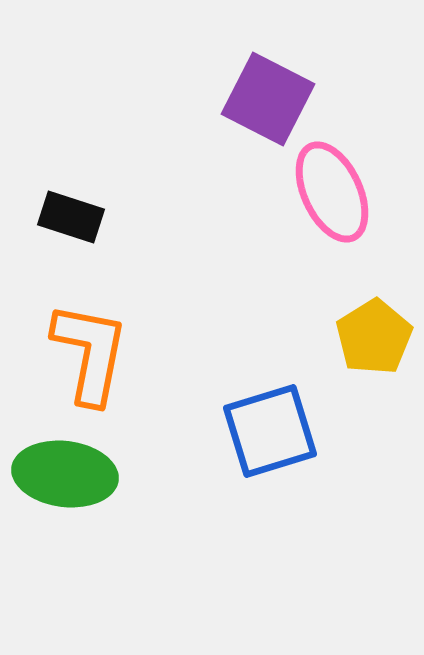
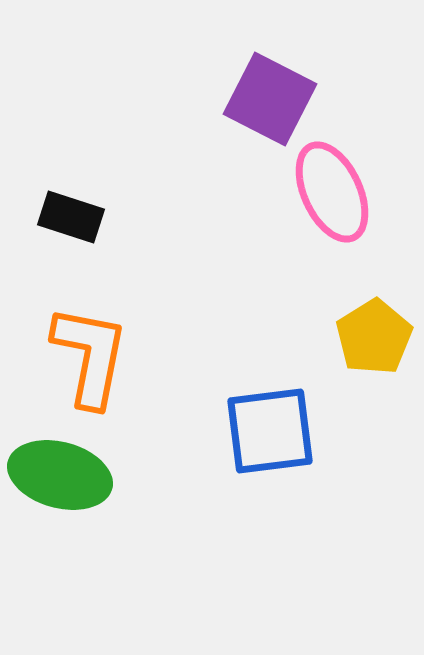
purple square: moved 2 px right
orange L-shape: moved 3 px down
blue square: rotated 10 degrees clockwise
green ellipse: moved 5 px left, 1 px down; rotated 8 degrees clockwise
